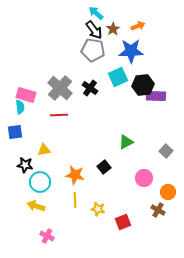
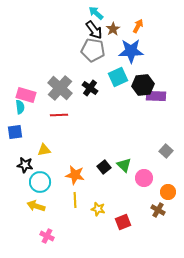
orange arrow: rotated 40 degrees counterclockwise
green triangle: moved 2 px left, 23 px down; rotated 49 degrees counterclockwise
